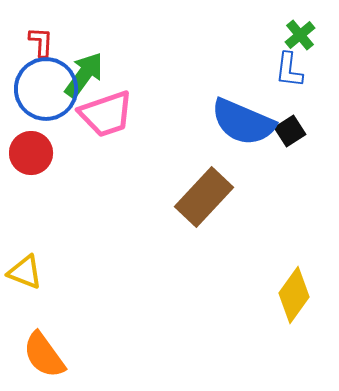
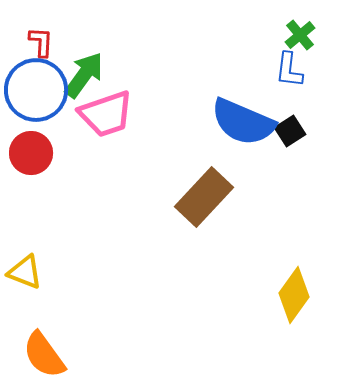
blue circle: moved 10 px left, 1 px down
